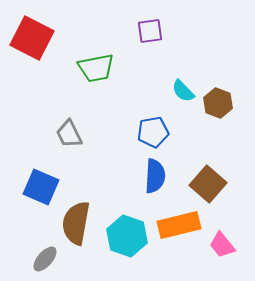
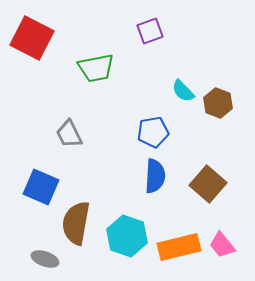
purple square: rotated 12 degrees counterclockwise
orange rectangle: moved 22 px down
gray ellipse: rotated 68 degrees clockwise
